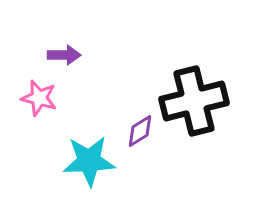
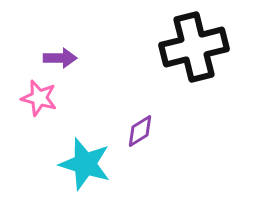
purple arrow: moved 4 px left, 3 px down
black cross: moved 54 px up
cyan star: moved 4 px left, 3 px down; rotated 20 degrees clockwise
